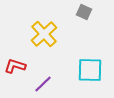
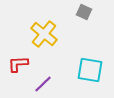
yellow cross: rotated 8 degrees counterclockwise
red L-shape: moved 3 px right, 2 px up; rotated 20 degrees counterclockwise
cyan square: rotated 8 degrees clockwise
